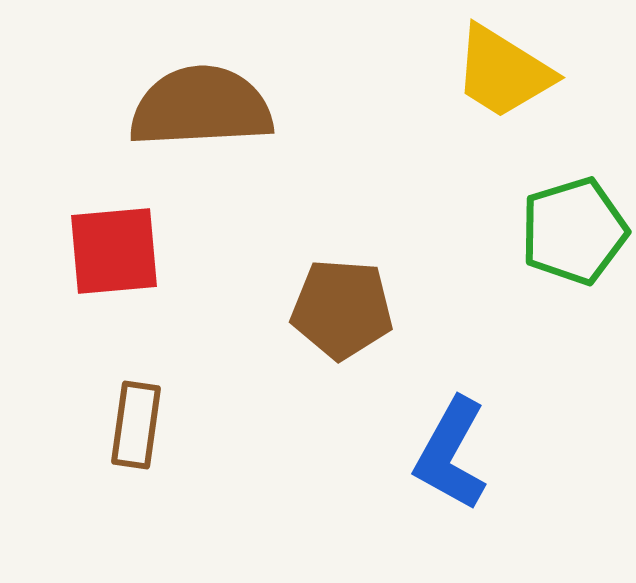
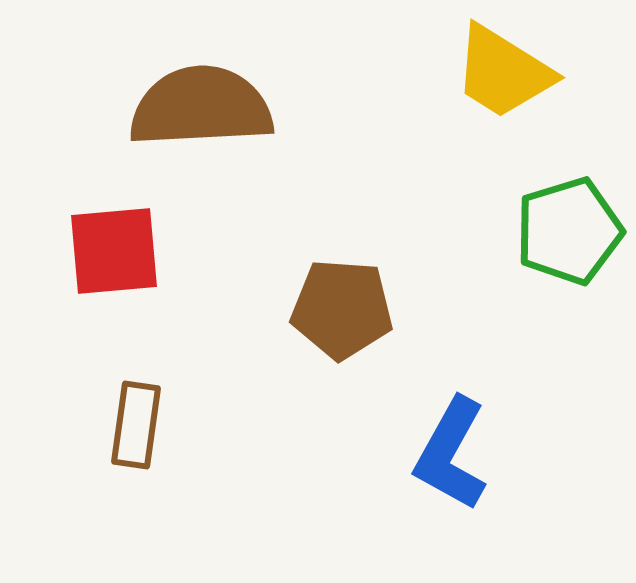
green pentagon: moved 5 px left
